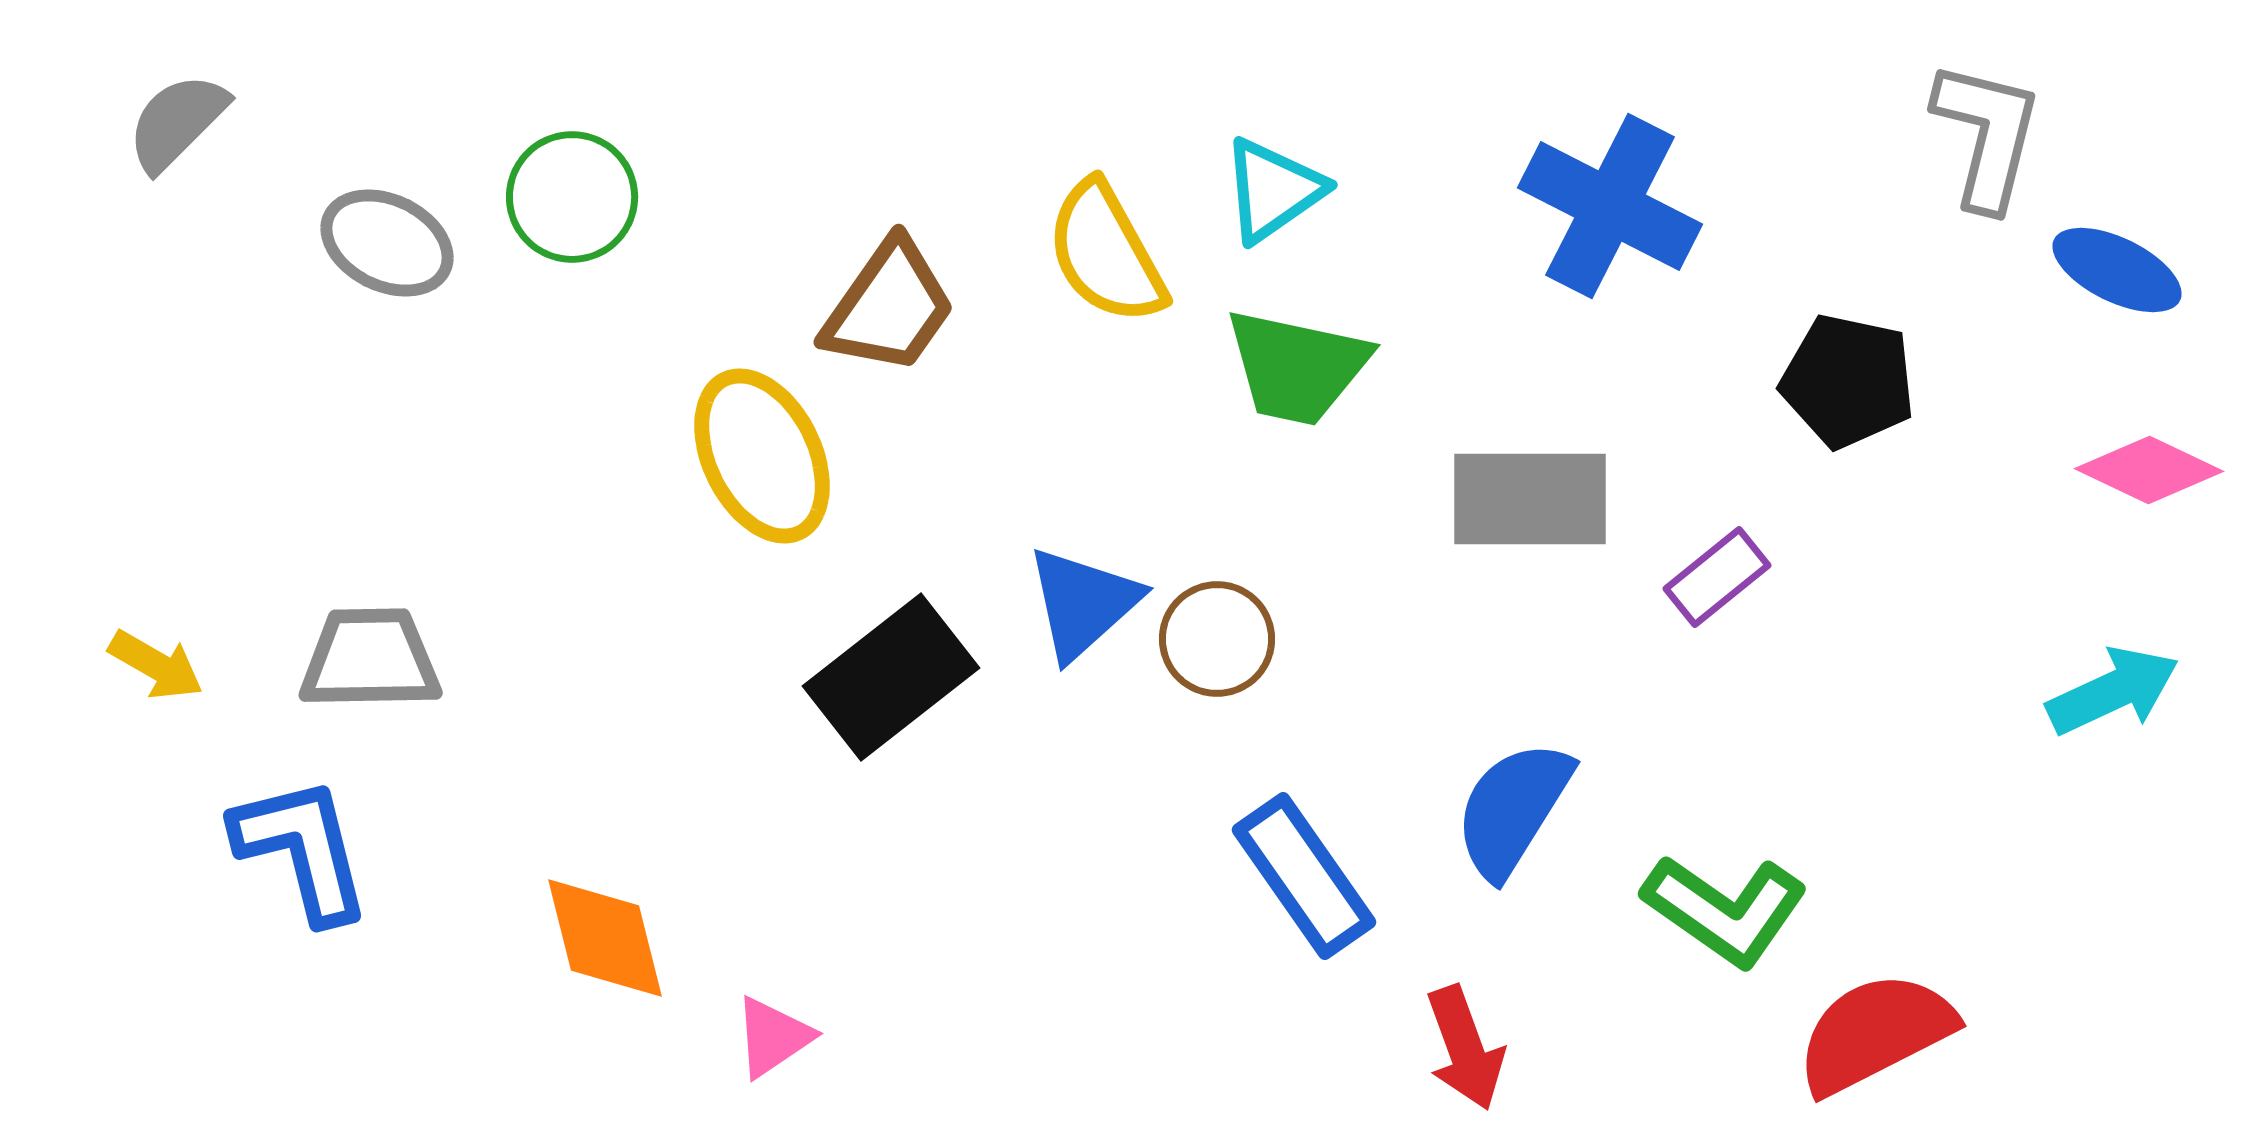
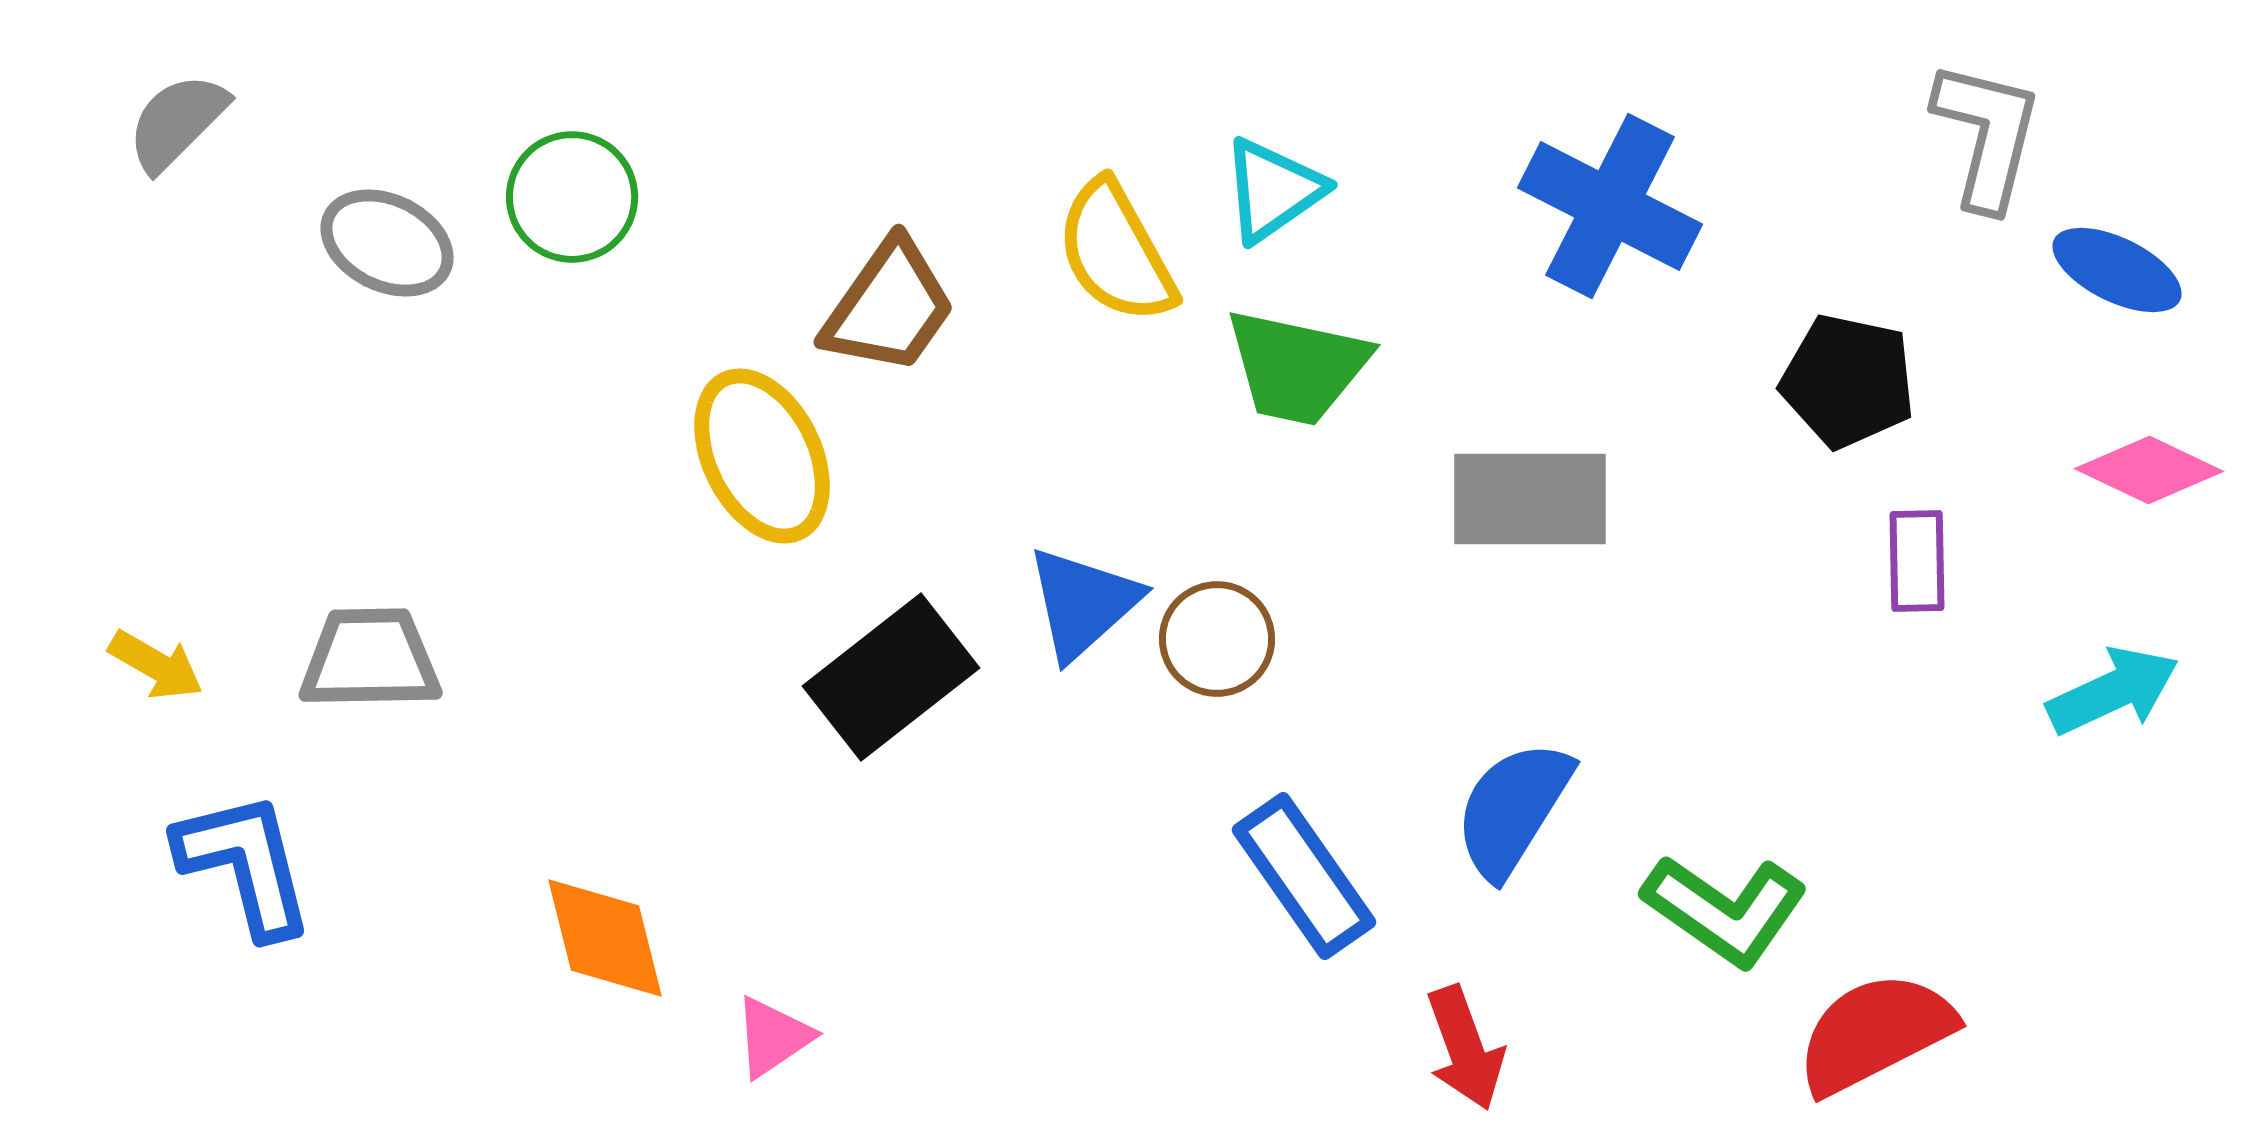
yellow semicircle: moved 10 px right, 1 px up
purple rectangle: moved 200 px right, 16 px up; rotated 52 degrees counterclockwise
blue L-shape: moved 57 px left, 15 px down
